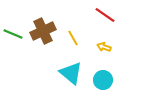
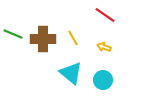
brown cross: moved 8 px down; rotated 25 degrees clockwise
